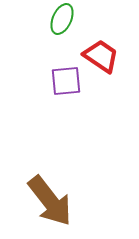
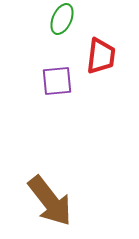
red trapezoid: rotated 63 degrees clockwise
purple square: moved 9 px left
